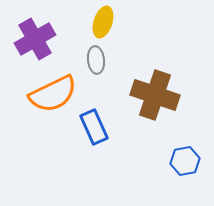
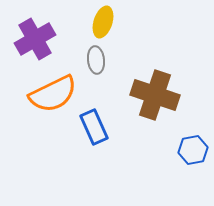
blue hexagon: moved 8 px right, 11 px up
